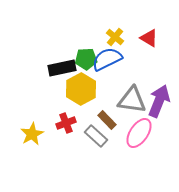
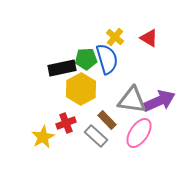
blue semicircle: rotated 100 degrees clockwise
purple arrow: rotated 44 degrees clockwise
yellow star: moved 11 px right, 3 px down
